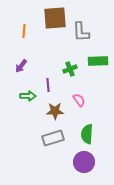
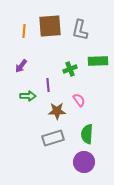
brown square: moved 5 px left, 8 px down
gray L-shape: moved 1 px left, 2 px up; rotated 15 degrees clockwise
brown star: moved 2 px right
